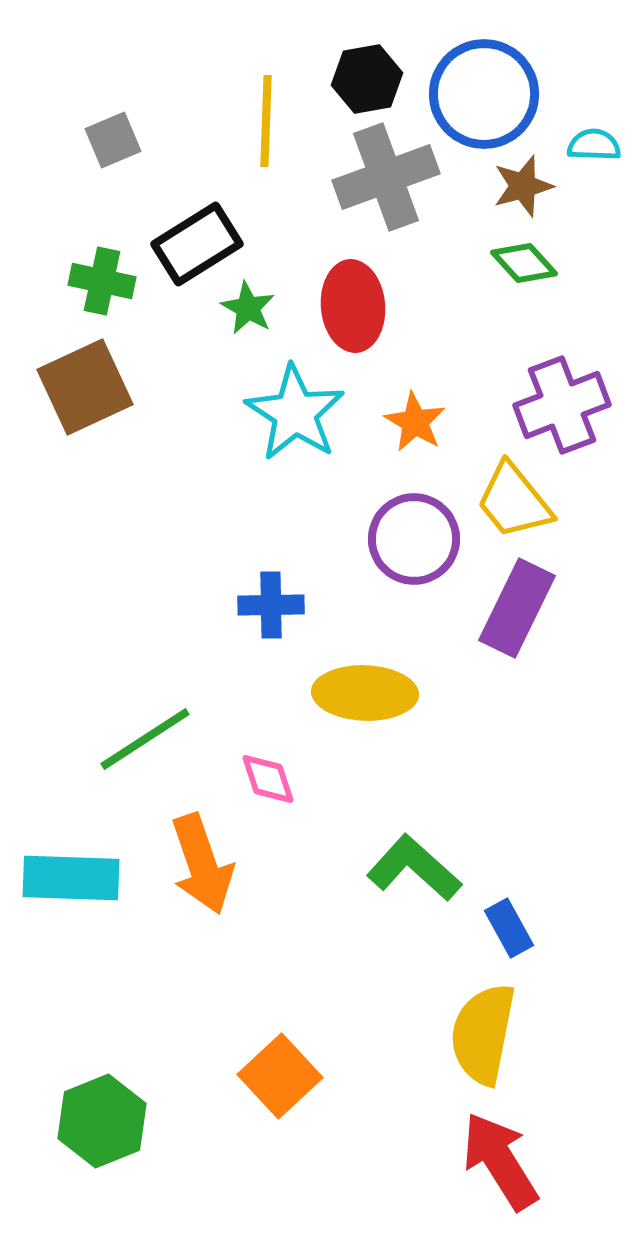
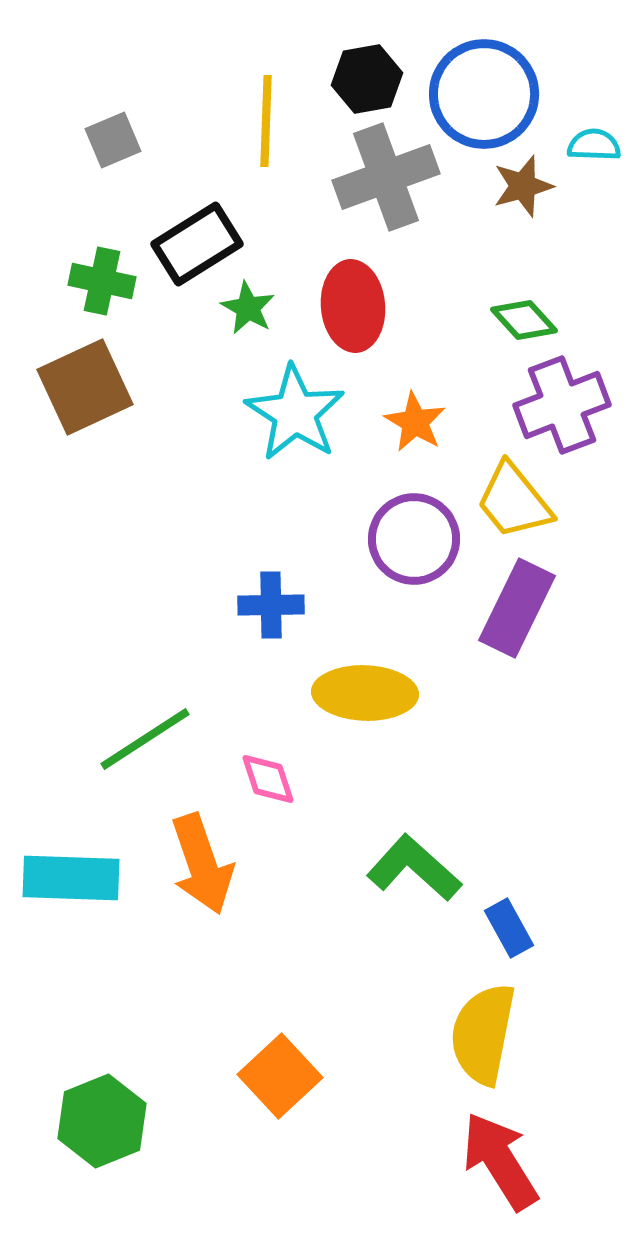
green diamond: moved 57 px down
